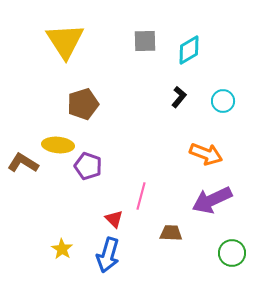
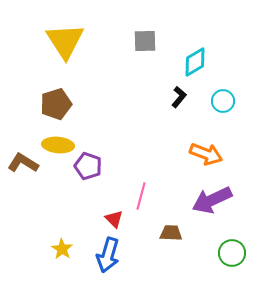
cyan diamond: moved 6 px right, 12 px down
brown pentagon: moved 27 px left
